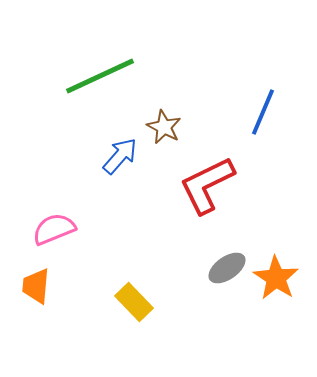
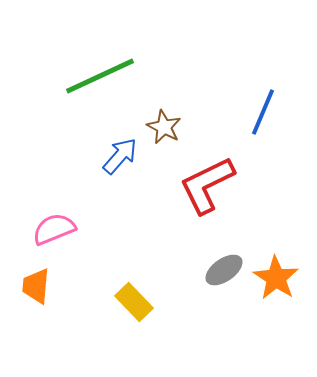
gray ellipse: moved 3 px left, 2 px down
